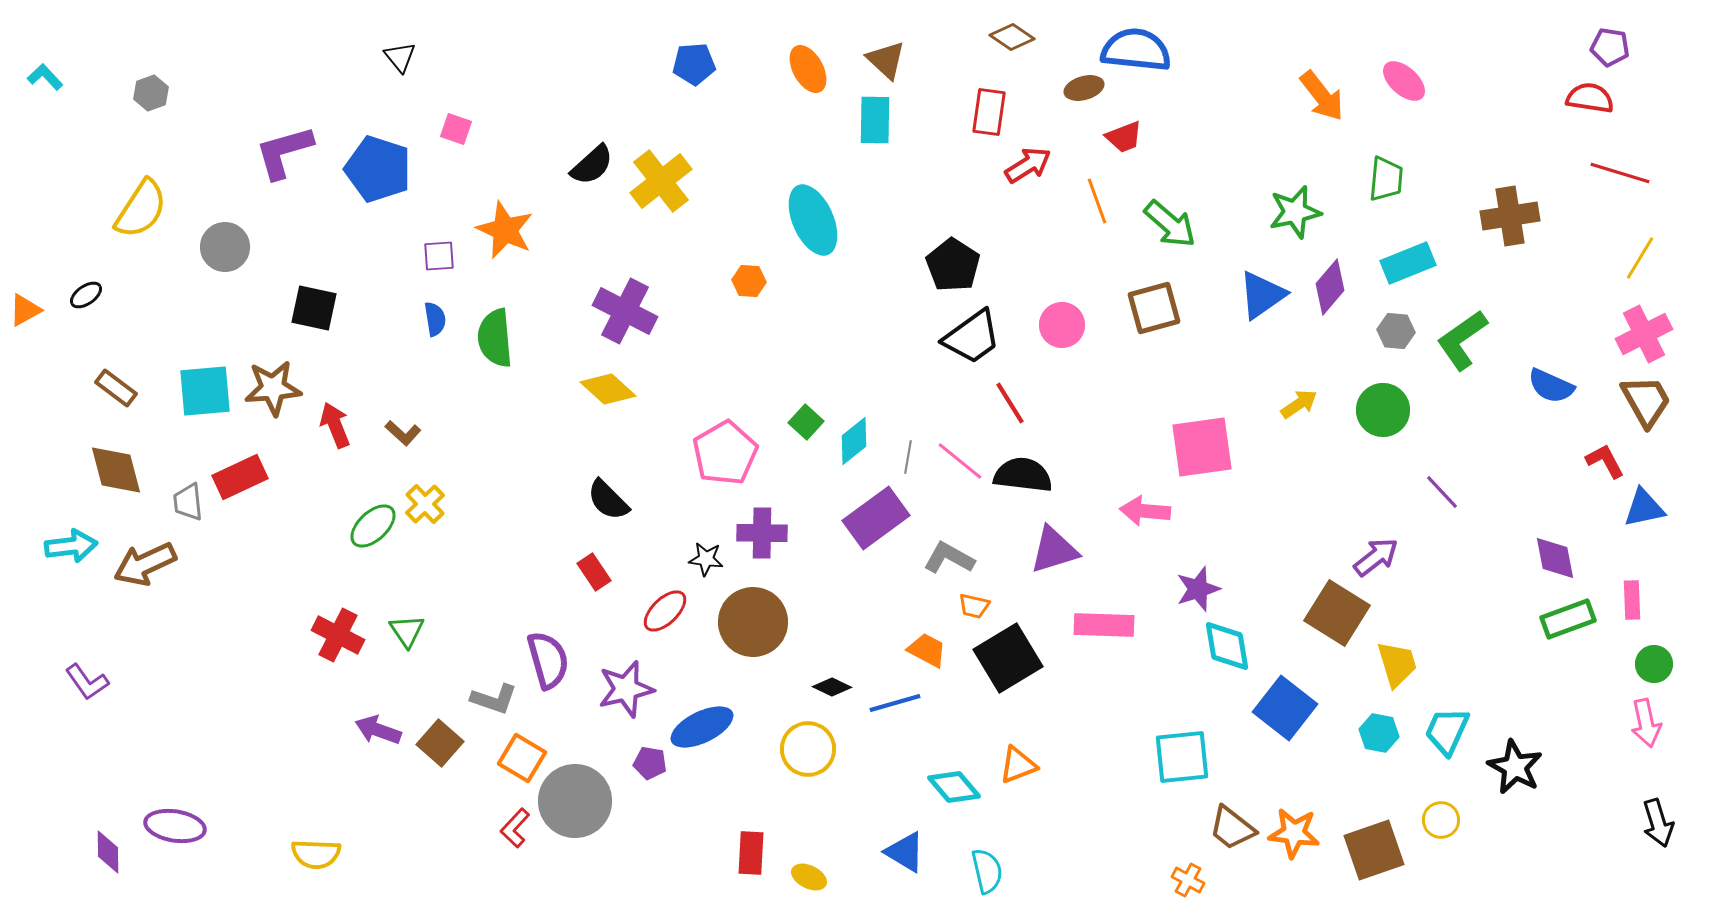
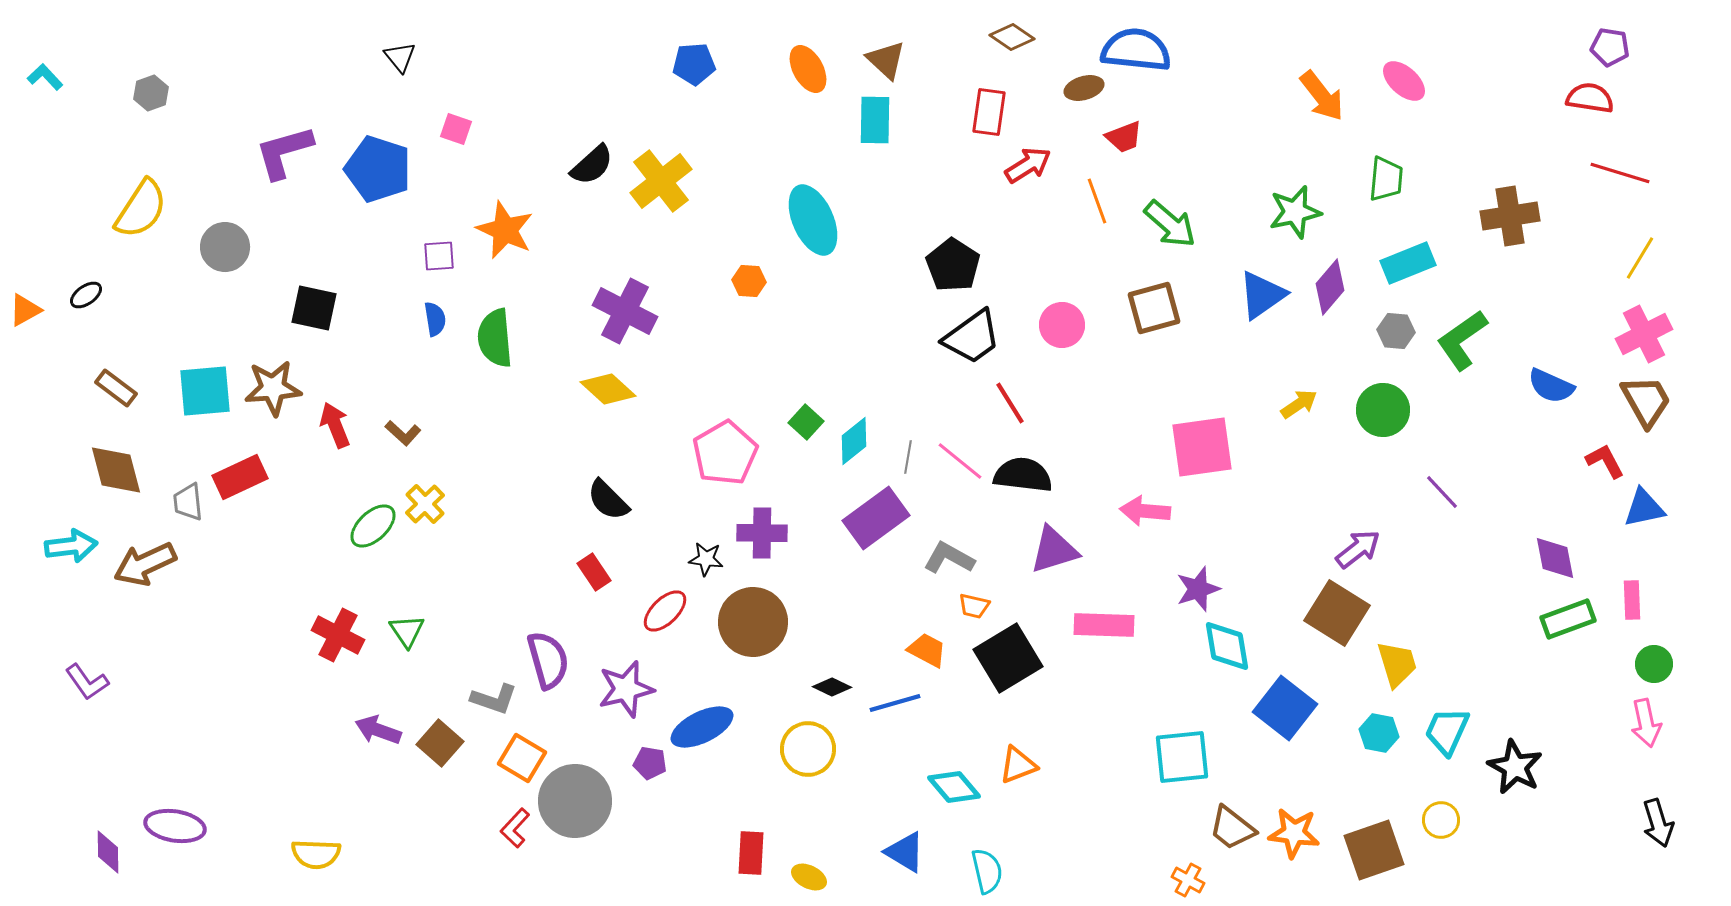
purple arrow at (1376, 557): moved 18 px left, 8 px up
